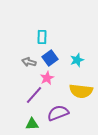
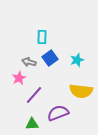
pink star: moved 28 px left
